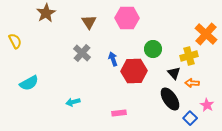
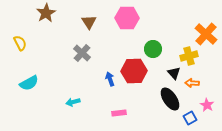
yellow semicircle: moved 5 px right, 2 px down
blue arrow: moved 3 px left, 20 px down
blue square: rotated 16 degrees clockwise
